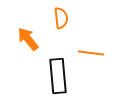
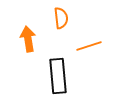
orange arrow: rotated 30 degrees clockwise
orange line: moved 2 px left, 7 px up; rotated 25 degrees counterclockwise
